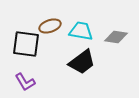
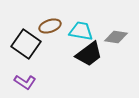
black square: rotated 28 degrees clockwise
black trapezoid: moved 7 px right, 8 px up
purple L-shape: rotated 25 degrees counterclockwise
